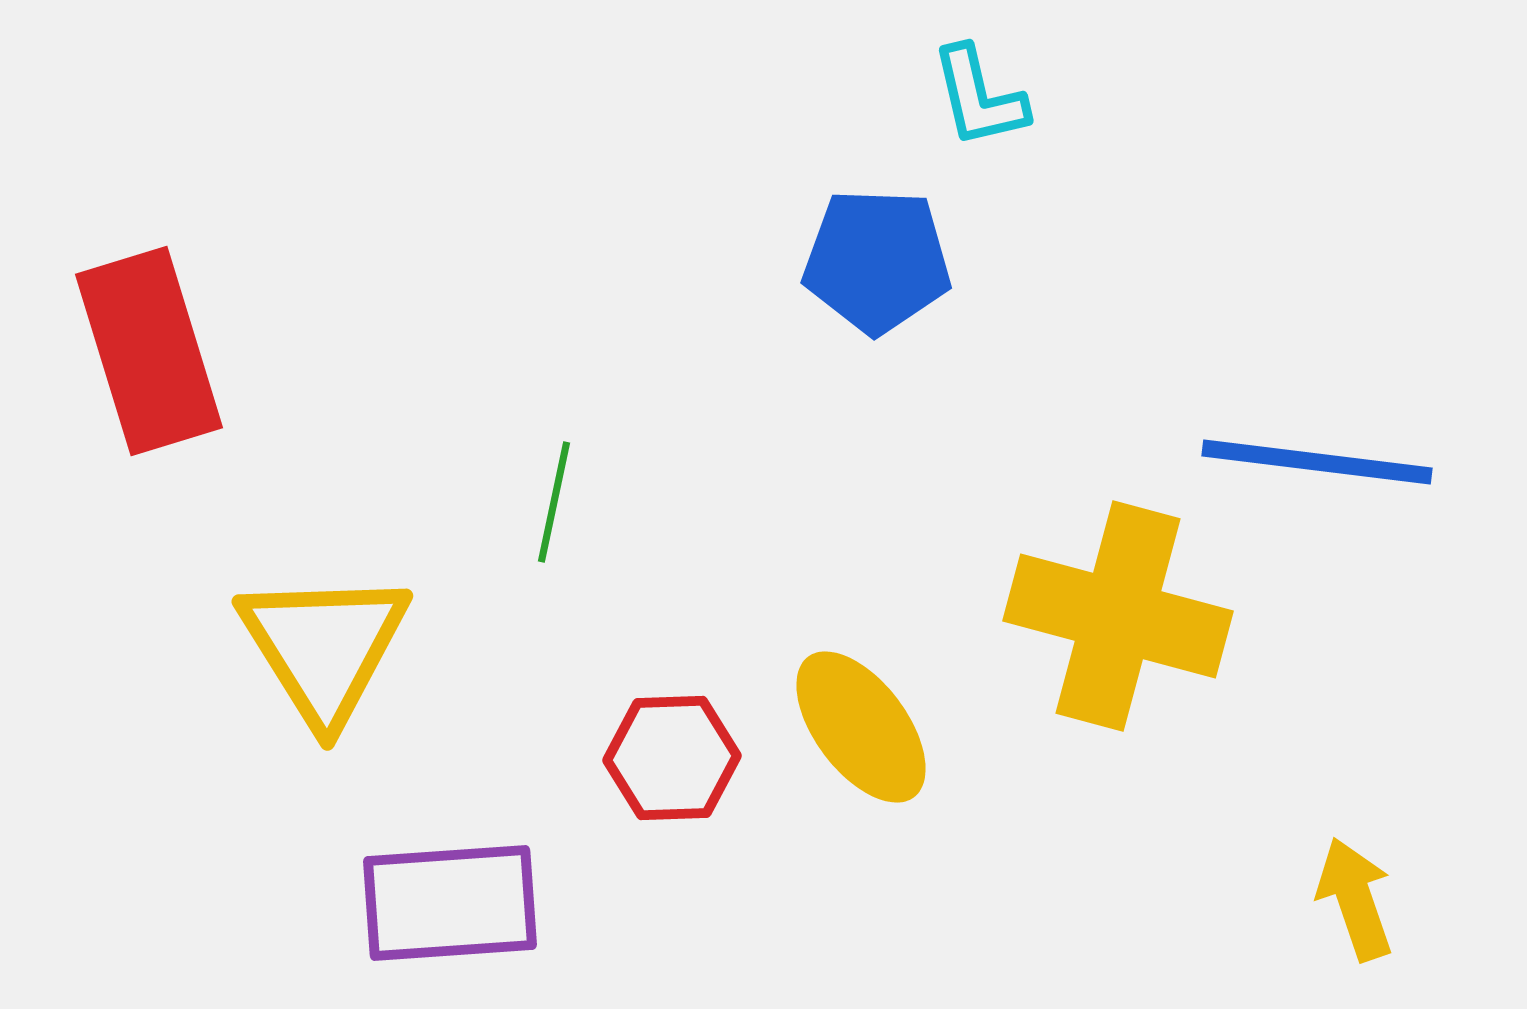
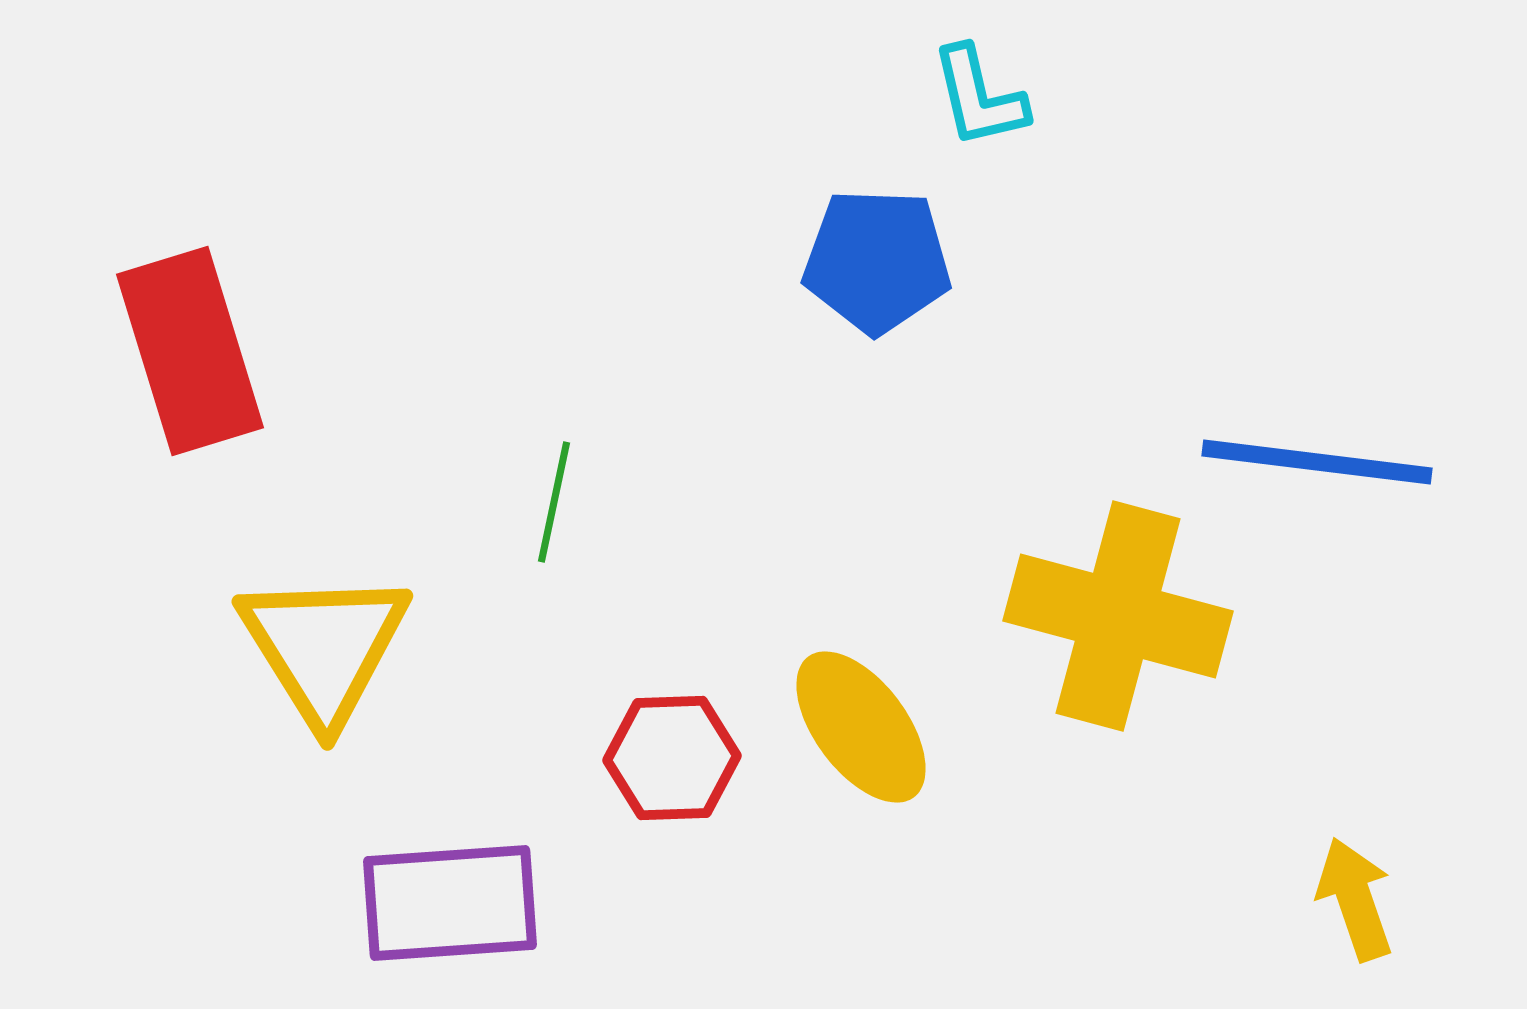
red rectangle: moved 41 px right
